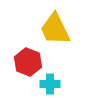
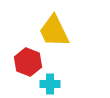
yellow trapezoid: moved 1 px left, 2 px down
